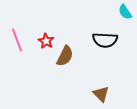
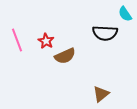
cyan semicircle: moved 2 px down
black semicircle: moved 7 px up
brown semicircle: rotated 40 degrees clockwise
brown triangle: rotated 36 degrees clockwise
